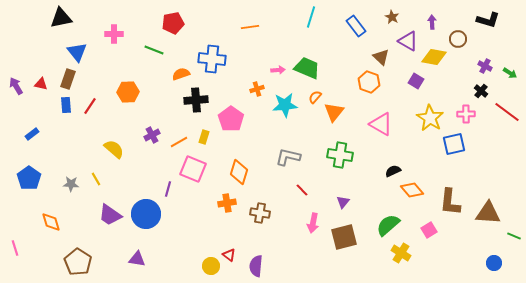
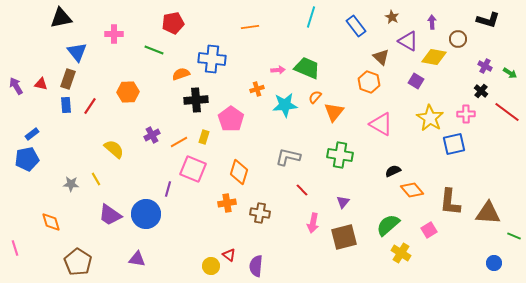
blue pentagon at (29, 178): moved 2 px left, 19 px up; rotated 25 degrees clockwise
